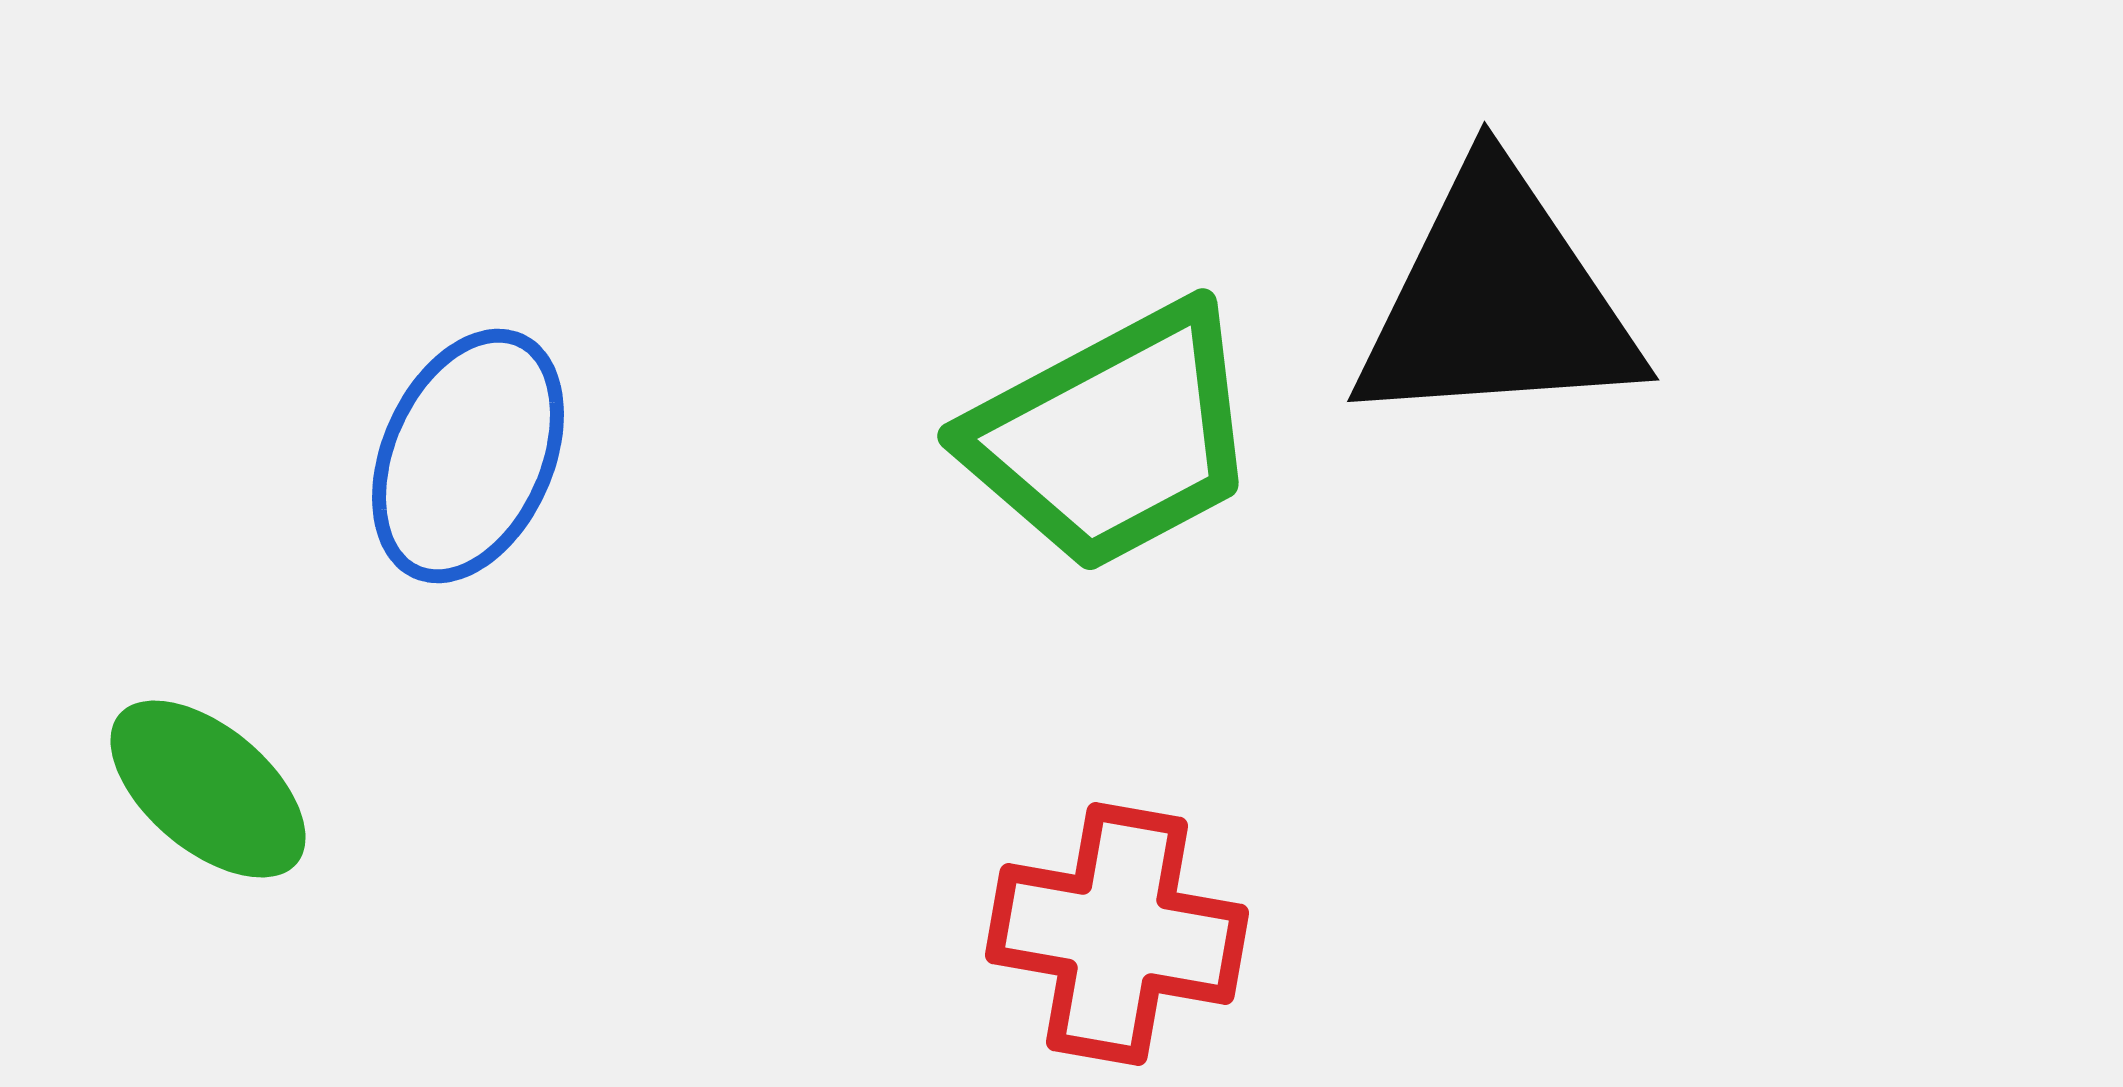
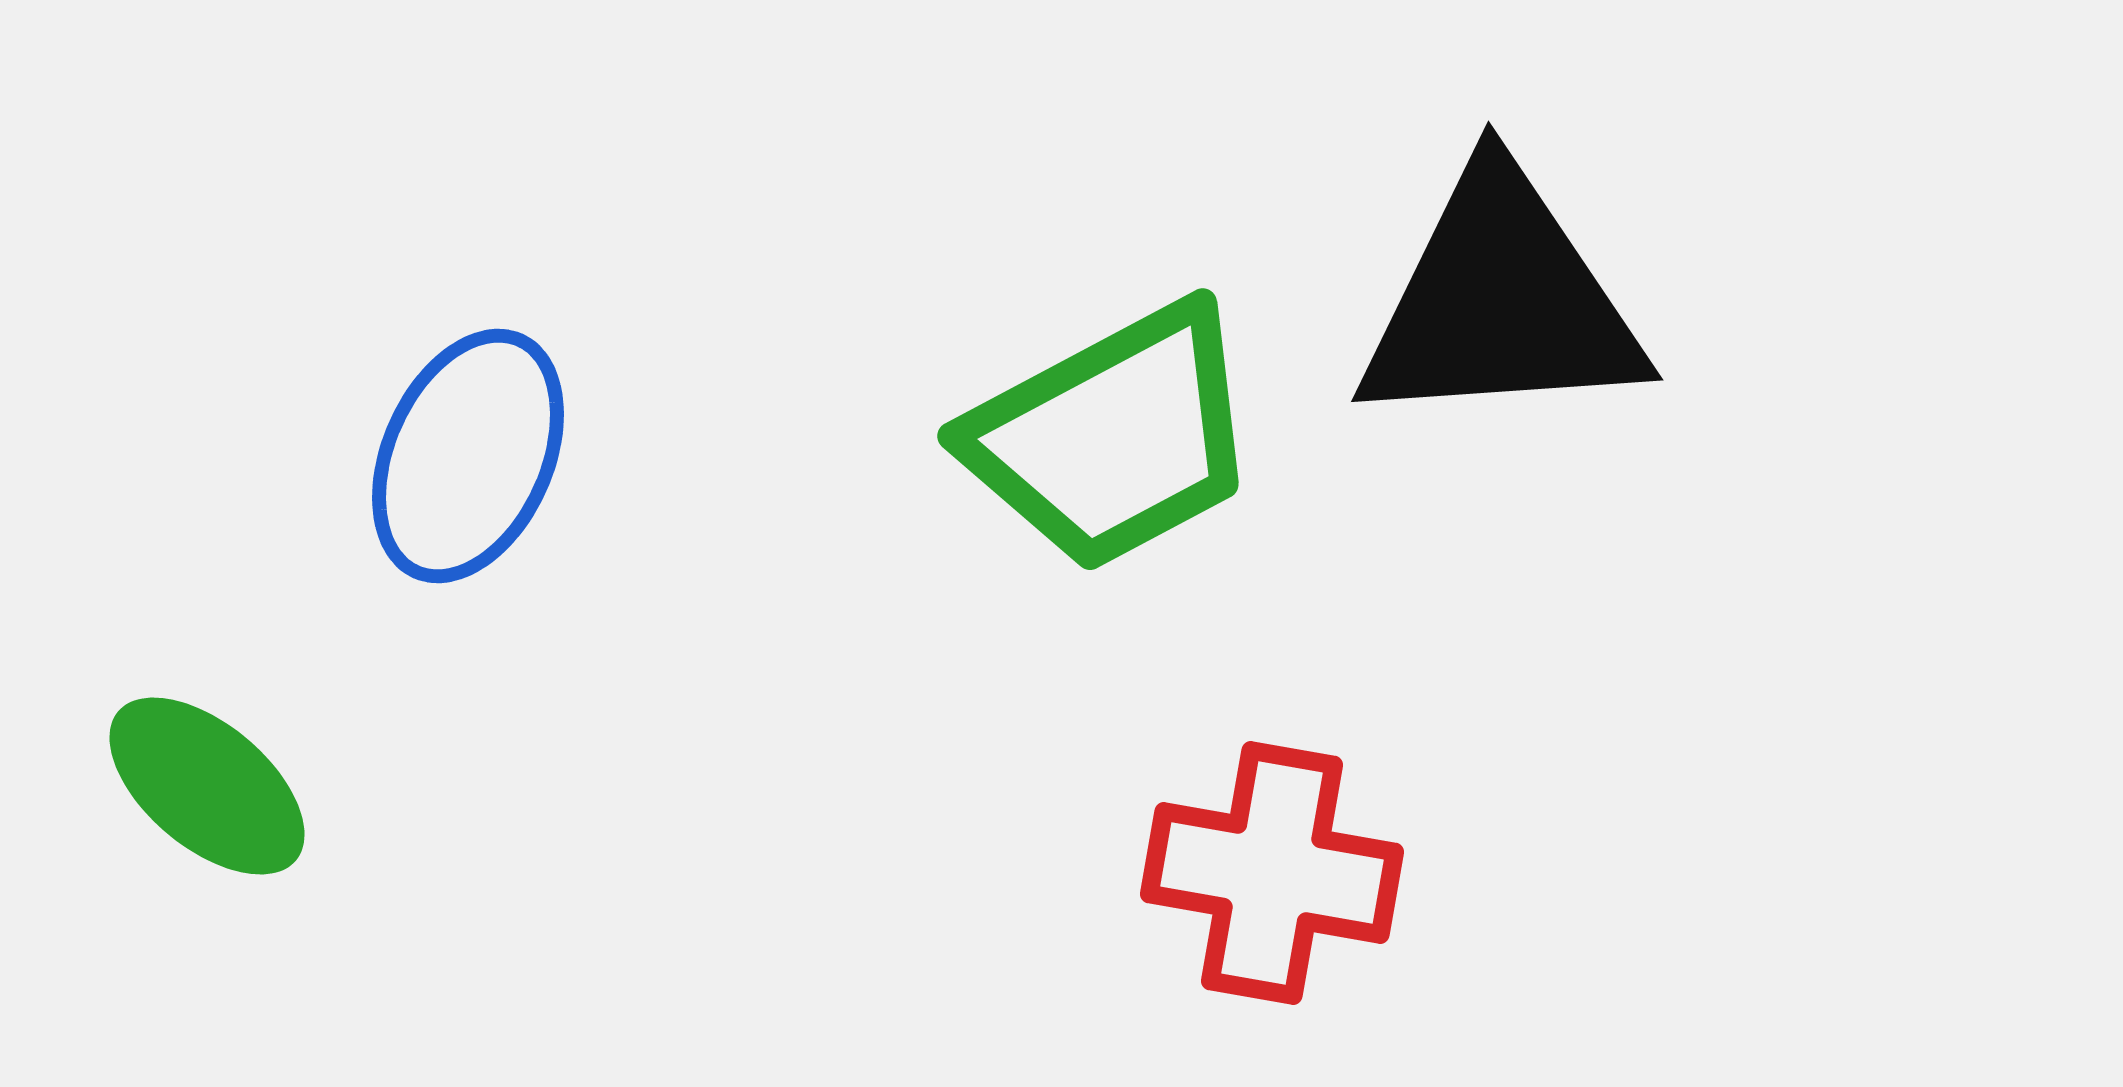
black triangle: moved 4 px right
green ellipse: moved 1 px left, 3 px up
red cross: moved 155 px right, 61 px up
